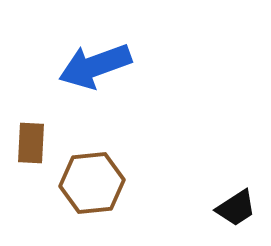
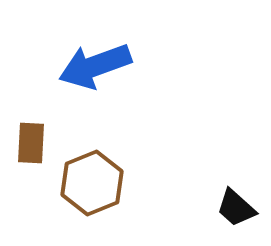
brown hexagon: rotated 16 degrees counterclockwise
black trapezoid: rotated 75 degrees clockwise
